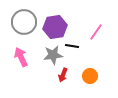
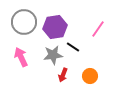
pink line: moved 2 px right, 3 px up
black line: moved 1 px right, 1 px down; rotated 24 degrees clockwise
